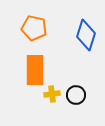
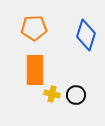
orange pentagon: rotated 15 degrees counterclockwise
yellow cross: rotated 21 degrees clockwise
